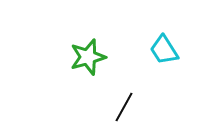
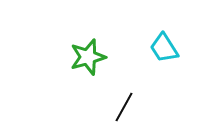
cyan trapezoid: moved 2 px up
